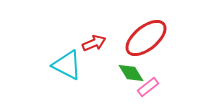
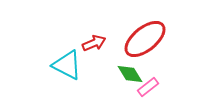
red ellipse: moved 1 px left, 1 px down
green diamond: moved 1 px left, 1 px down
